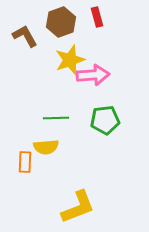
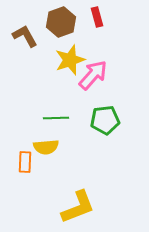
pink arrow: rotated 44 degrees counterclockwise
